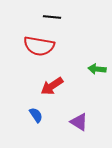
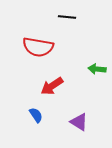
black line: moved 15 px right
red semicircle: moved 1 px left, 1 px down
